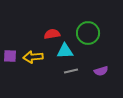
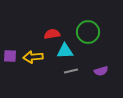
green circle: moved 1 px up
